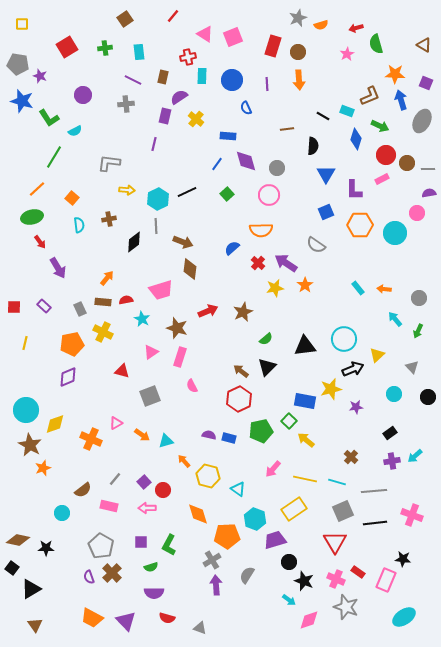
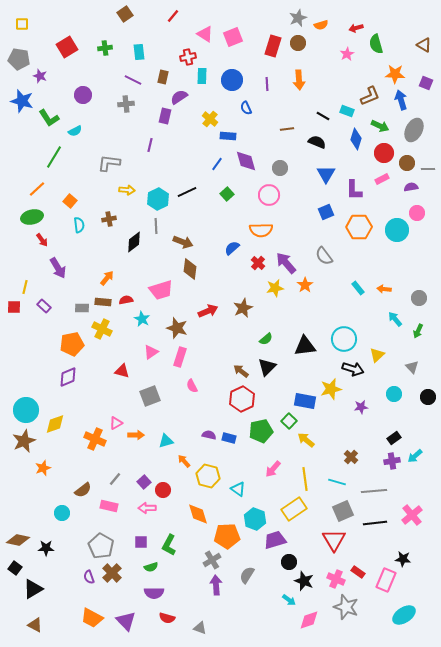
brown square at (125, 19): moved 5 px up
brown circle at (298, 52): moved 9 px up
gray pentagon at (18, 64): moved 1 px right, 5 px up
yellow cross at (196, 119): moved 14 px right
gray ellipse at (422, 121): moved 8 px left, 9 px down
purple line at (154, 144): moved 4 px left, 1 px down
black semicircle at (313, 146): moved 4 px right, 4 px up; rotated 72 degrees counterclockwise
red circle at (386, 155): moved 2 px left, 2 px up
gray circle at (277, 168): moved 3 px right
purple semicircle at (429, 193): moved 18 px left, 6 px up
orange square at (72, 198): moved 2 px left, 3 px down
orange hexagon at (360, 225): moved 1 px left, 2 px down
cyan circle at (395, 233): moved 2 px right, 3 px up
red arrow at (40, 242): moved 2 px right, 2 px up
gray semicircle at (316, 245): moved 8 px right, 11 px down; rotated 18 degrees clockwise
purple arrow at (286, 263): rotated 15 degrees clockwise
gray rectangle at (80, 309): moved 2 px right, 1 px up; rotated 64 degrees counterclockwise
brown star at (243, 312): moved 4 px up
yellow cross at (103, 332): moved 1 px left, 3 px up
yellow line at (25, 343): moved 56 px up
black arrow at (353, 369): rotated 40 degrees clockwise
red hexagon at (239, 399): moved 3 px right
purple star at (356, 407): moved 5 px right
black rectangle at (390, 433): moved 4 px right, 5 px down
orange arrow at (142, 435): moved 6 px left; rotated 35 degrees counterclockwise
orange cross at (91, 439): moved 4 px right
brown star at (30, 445): moved 6 px left, 4 px up; rotated 20 degrees clockwise
yellow line at (305, 479): rotated 70 degrees clockwise
pink cross at (412, 515): rotated 30 degrees clockwise
red triangle at (335, 542): moved 1 px left, 2 px up
black square at (12, 568): moved 3 px right
black triangle at (31, 589): moved 2 px right
cyan ellipse at (404, 617): moved 2 px up
brown triangle at (35, 625): rotated 28 degrees counterclockwise
